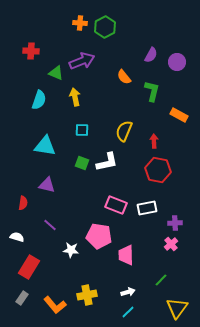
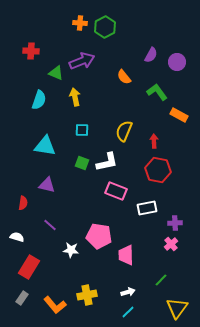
green L-shape: moved 5 px right, 1 px down; rotated 50 degrees counterclockwise
pink rectangle: moved 14 px up
